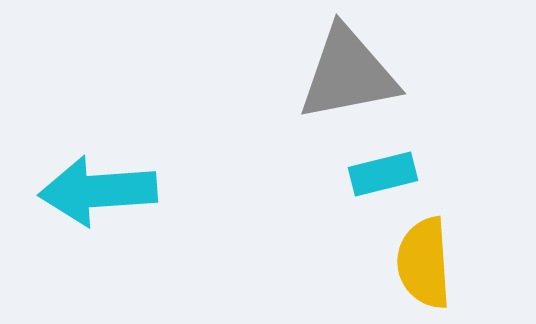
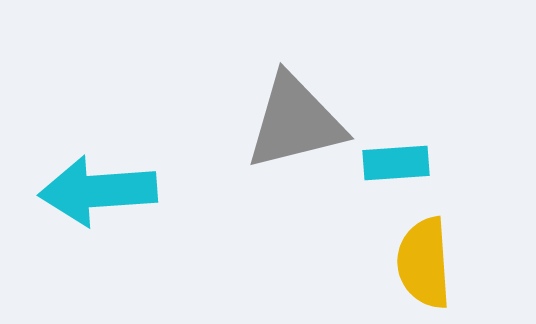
gray triangle: moved 53 px left, 48 px down; rotated 3 degrees counterclockwise
cyan rectangle: moved 13 px right, 11 px up; rotated 10 degrees clockwise
